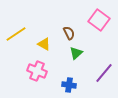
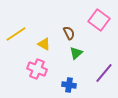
pink cross: moved 2 px up
